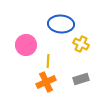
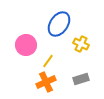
blue ellipse: moved 2 px left; rotated 60 degrees counterclockwise
yellow line: rotated 32 degrees clockwise
